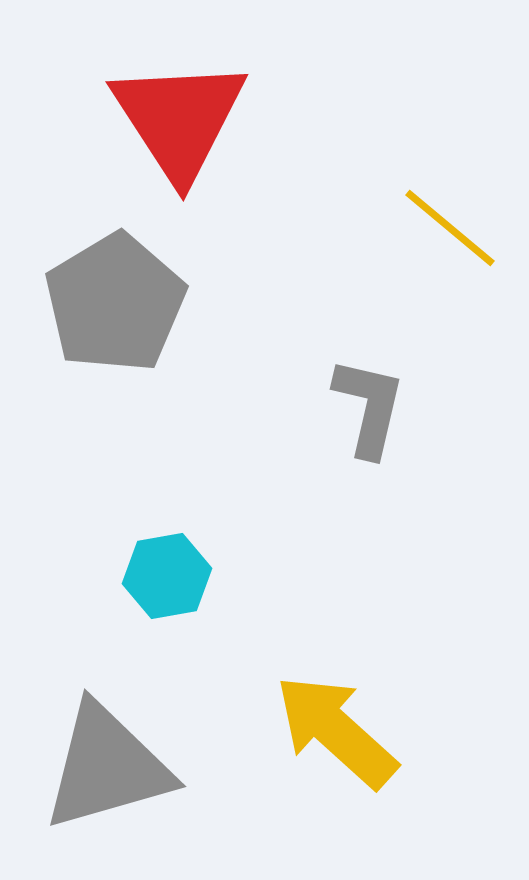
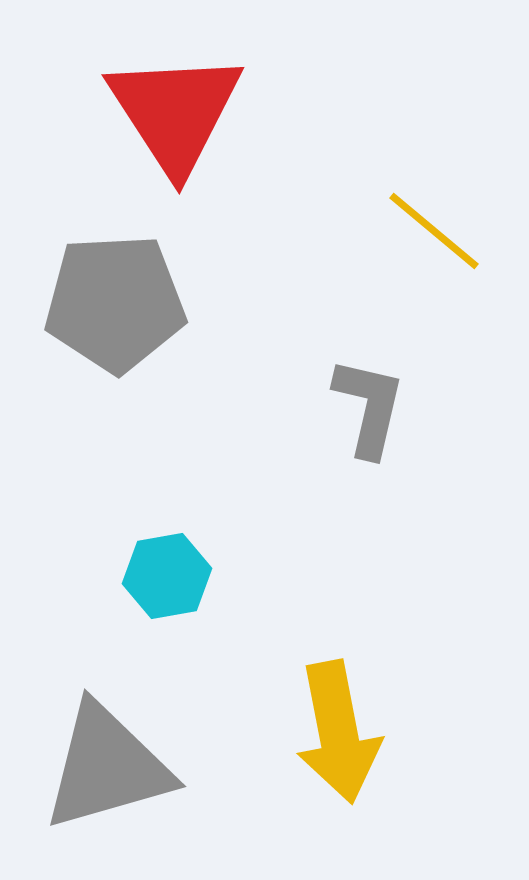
red triangle: moved 4 px left, 7 px up
yellow line: moved 16 px left, 3 px down
gray pentagon: rotated 28 degrees clockwise
yellow arrow: moved 2 px right, 1 px down; rotated 143 degrees counterclockwise
